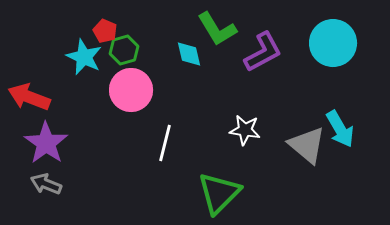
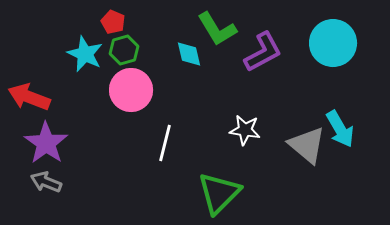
red pentagon: moved 8 px right, 9 px up
cyan star: moved 1 px right, 3 px up
gray arrow: moved 2 px up
